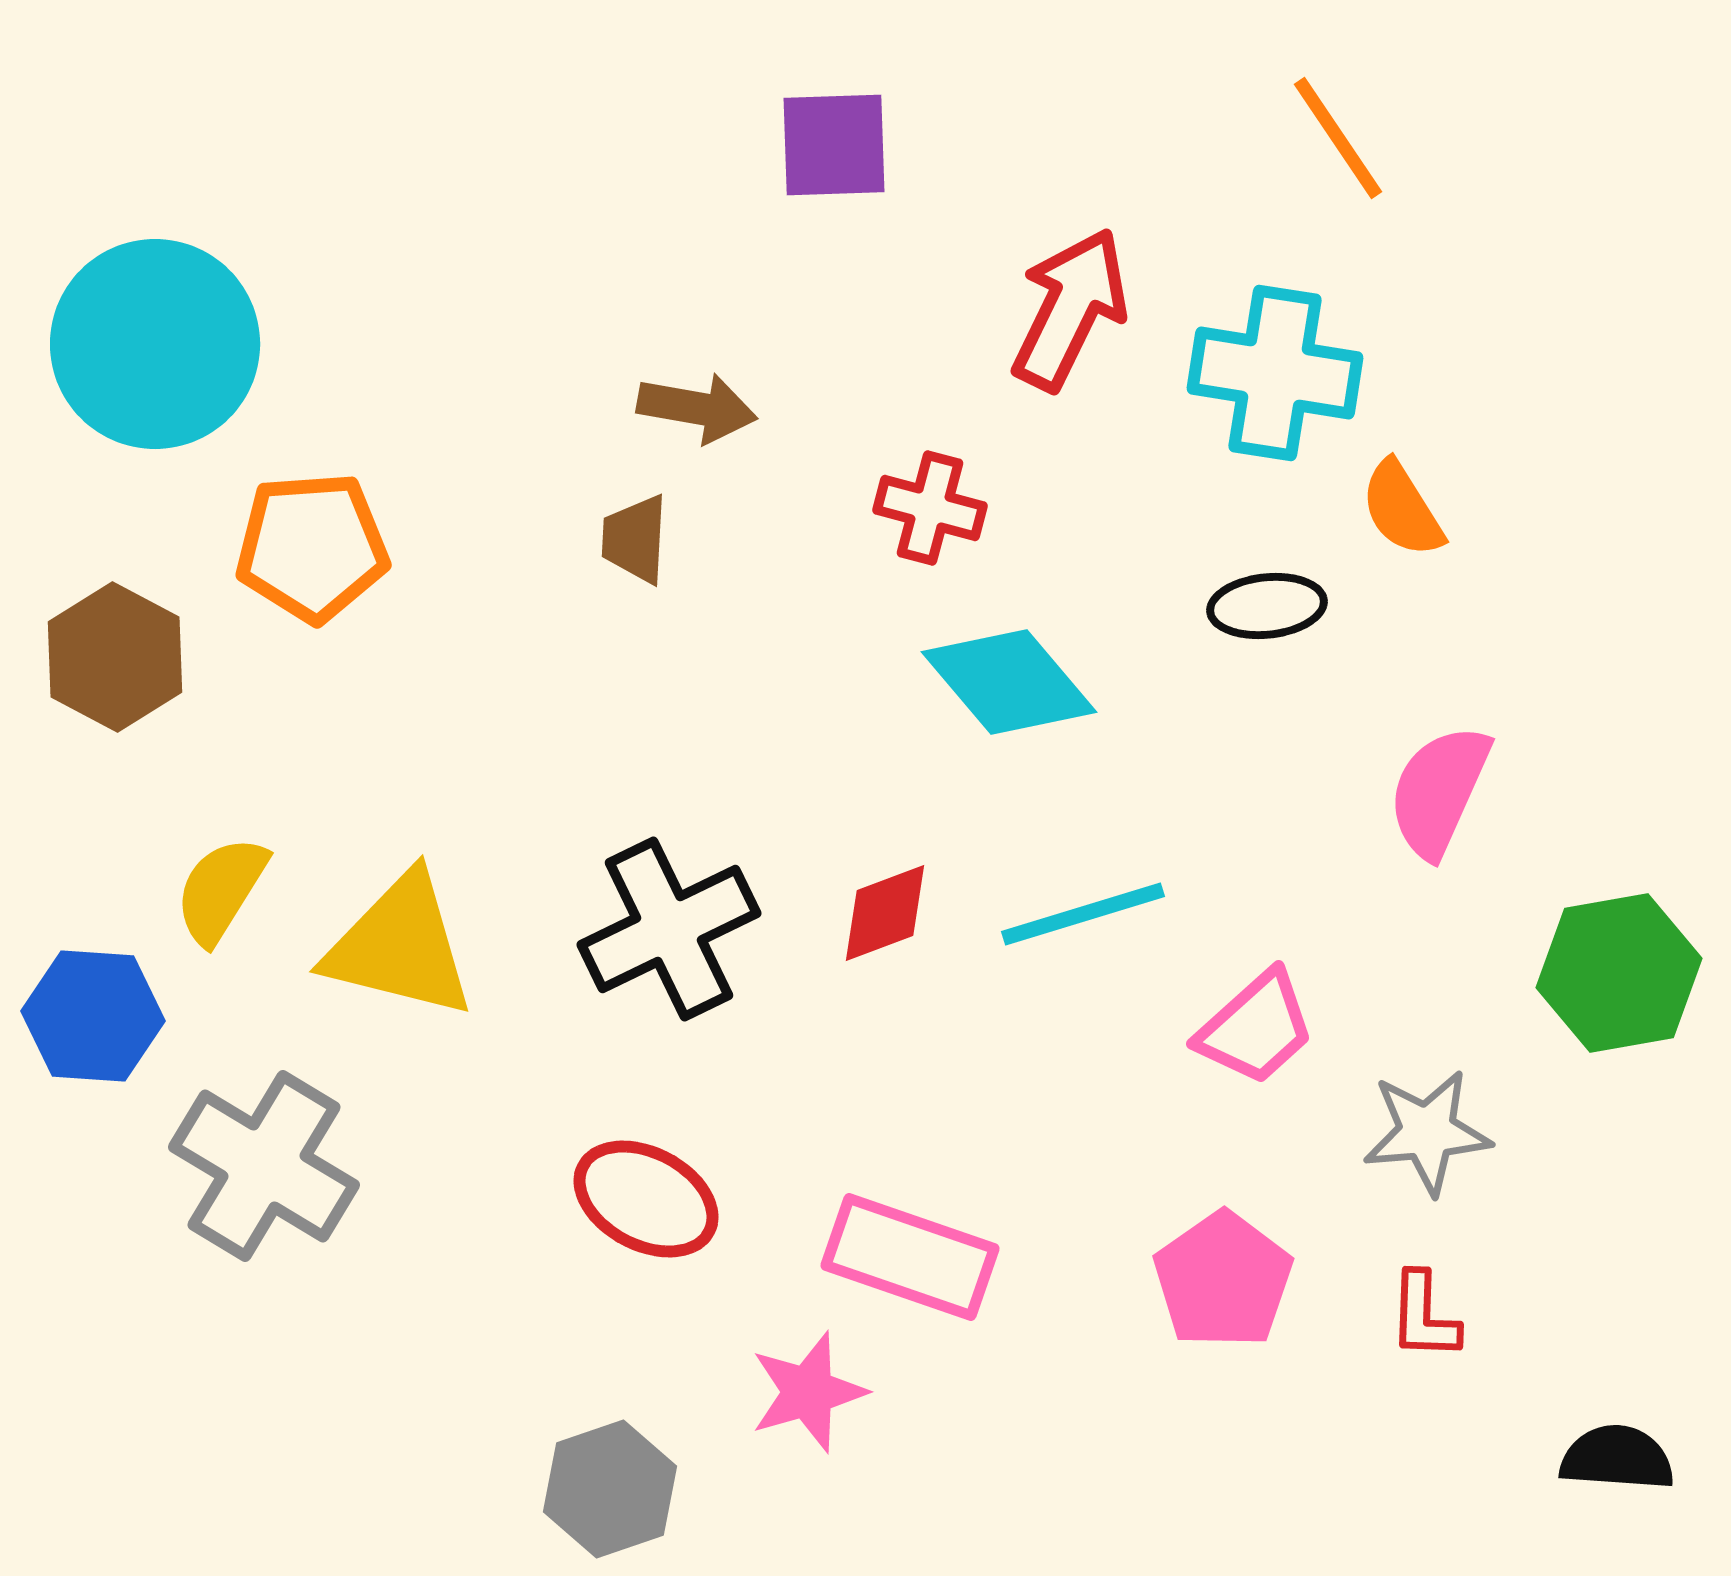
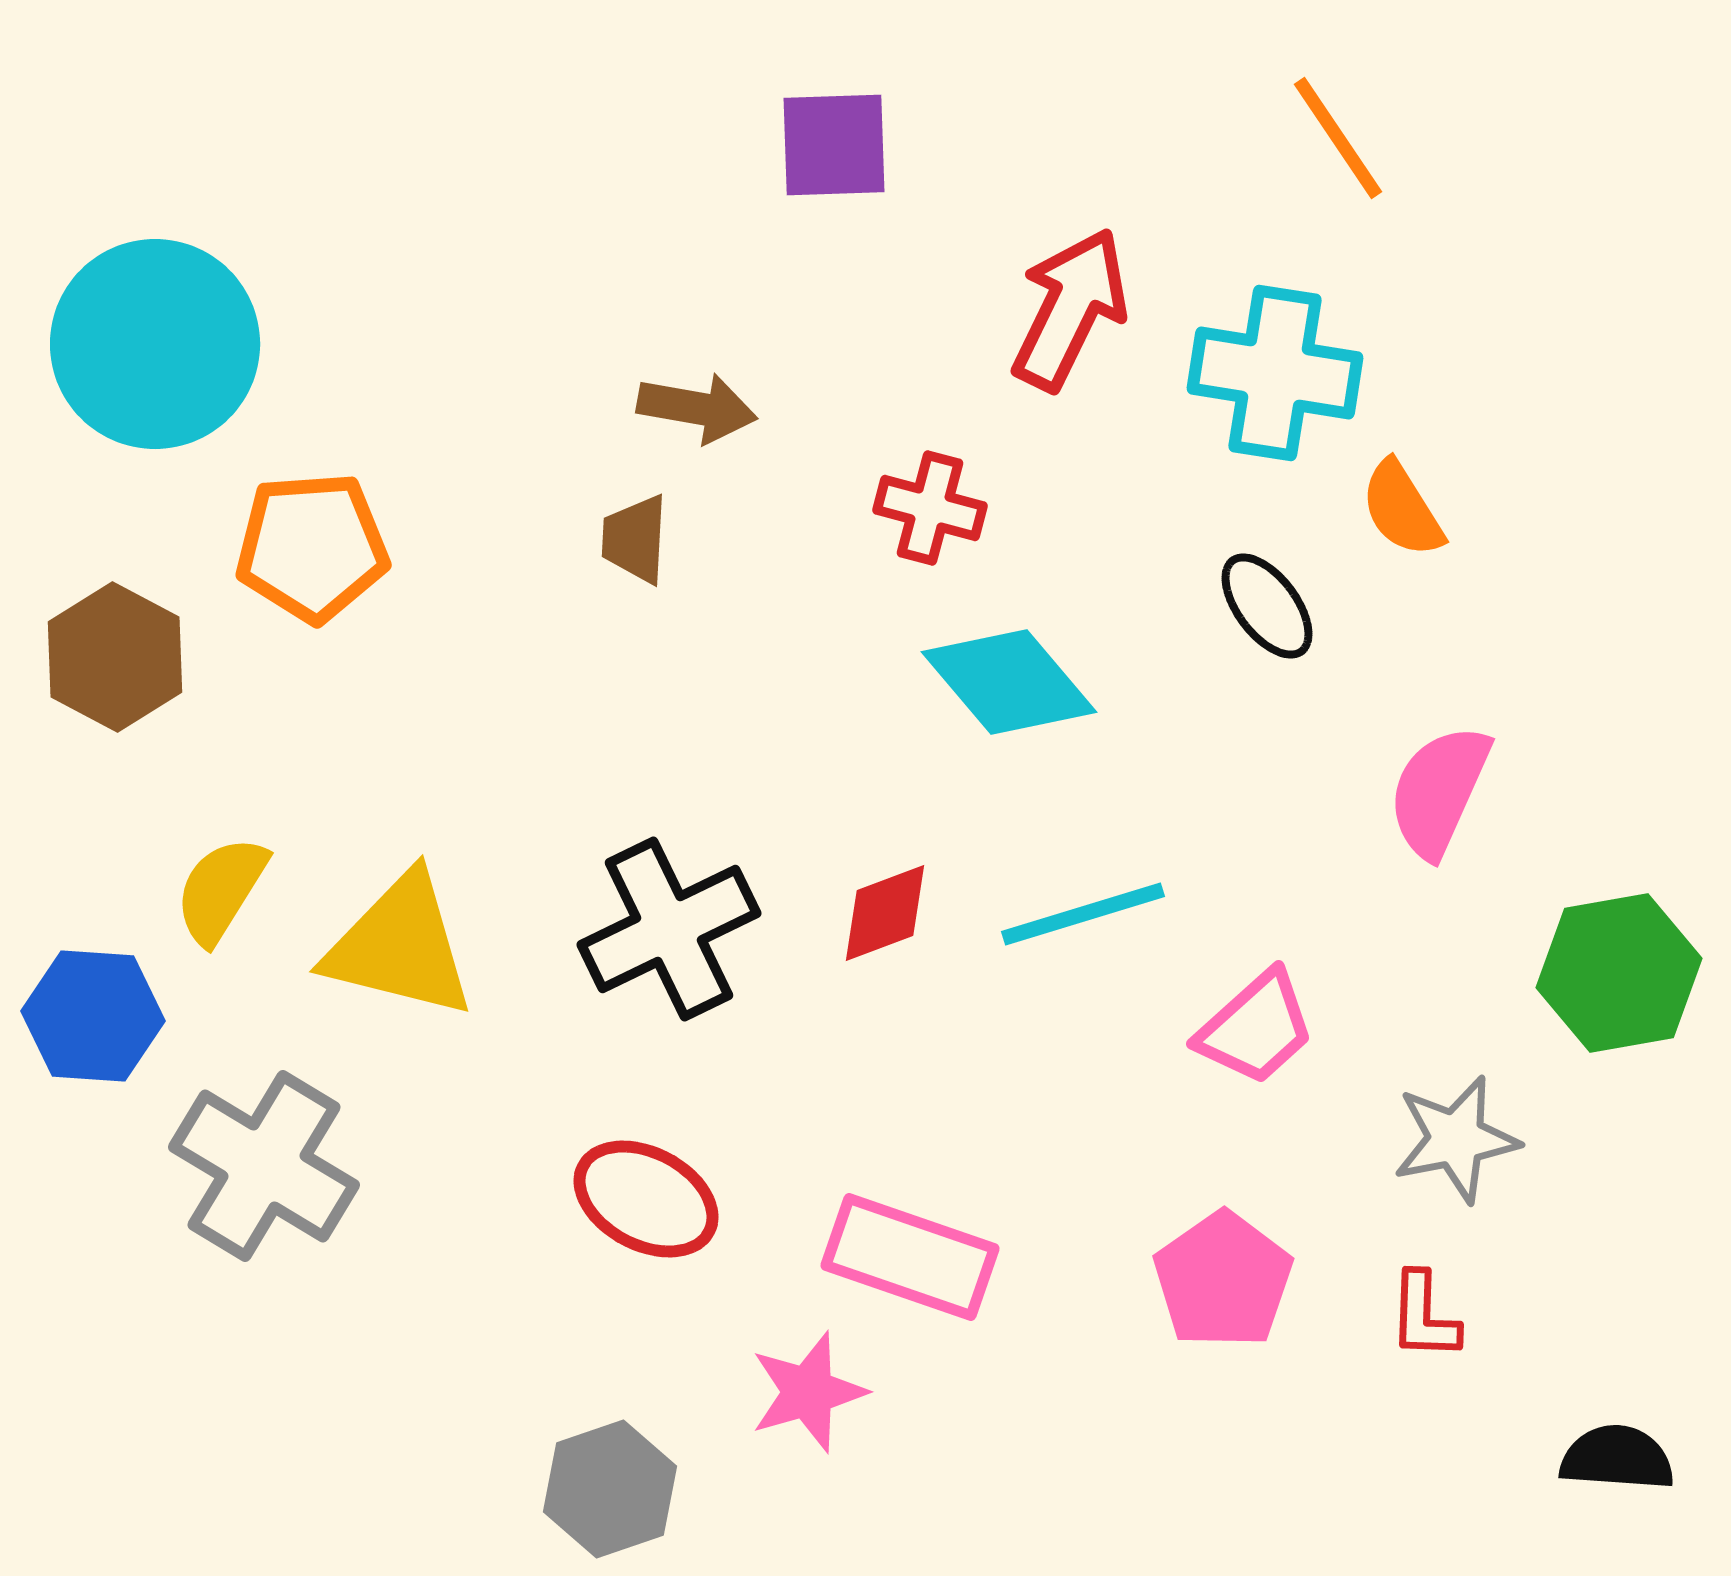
black ellipse: rotated 59 degrees clockwise
gray star: moved 29 px right, 7 px down; rotated 6 degrees counterclockwise
